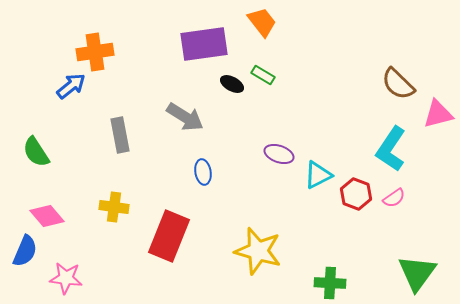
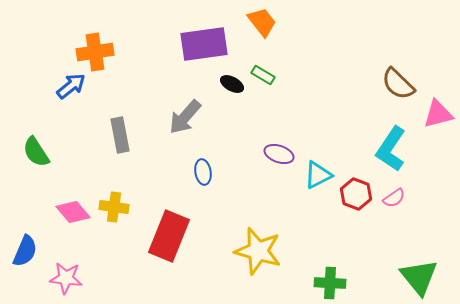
gray arrow: rotated 99 degrees clockwise
pink diamond: moved 26 px right, 4 px up
green triangle: moved 2 px right, 4 px down; rotated 15 degrees counterclockwise
